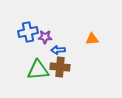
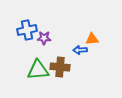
blue cross: moved 1 px left, 2 px up
purple star: moved 1 px left, 1 px down
blue arrow: moved 22 px right
